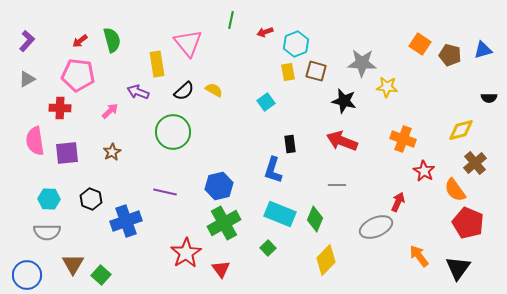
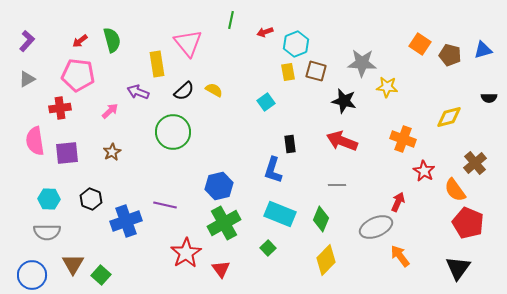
red cross at (60, 108): rotated 10 degrees counterclockwise
yellow diamond at (461, 130): moved 12 px left, 13 px up
purple line at (165, 192): moved 13 px down
green diamond at (315, 219): moved 6 px right
orange arrow at (419, 256): moved 19 px left
blue circle at (27, 275): moved 5 px right
